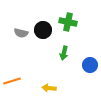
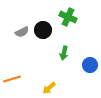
green cross: moved 5 px up; rotated 12 degrees clockwise
gray semicircle: moved 1 px right, 1 px up; rotated 40 degrees counterclockwise
orange line: moved 2 px up
yellow arrow: rotated 48 degrees counterclockwise
